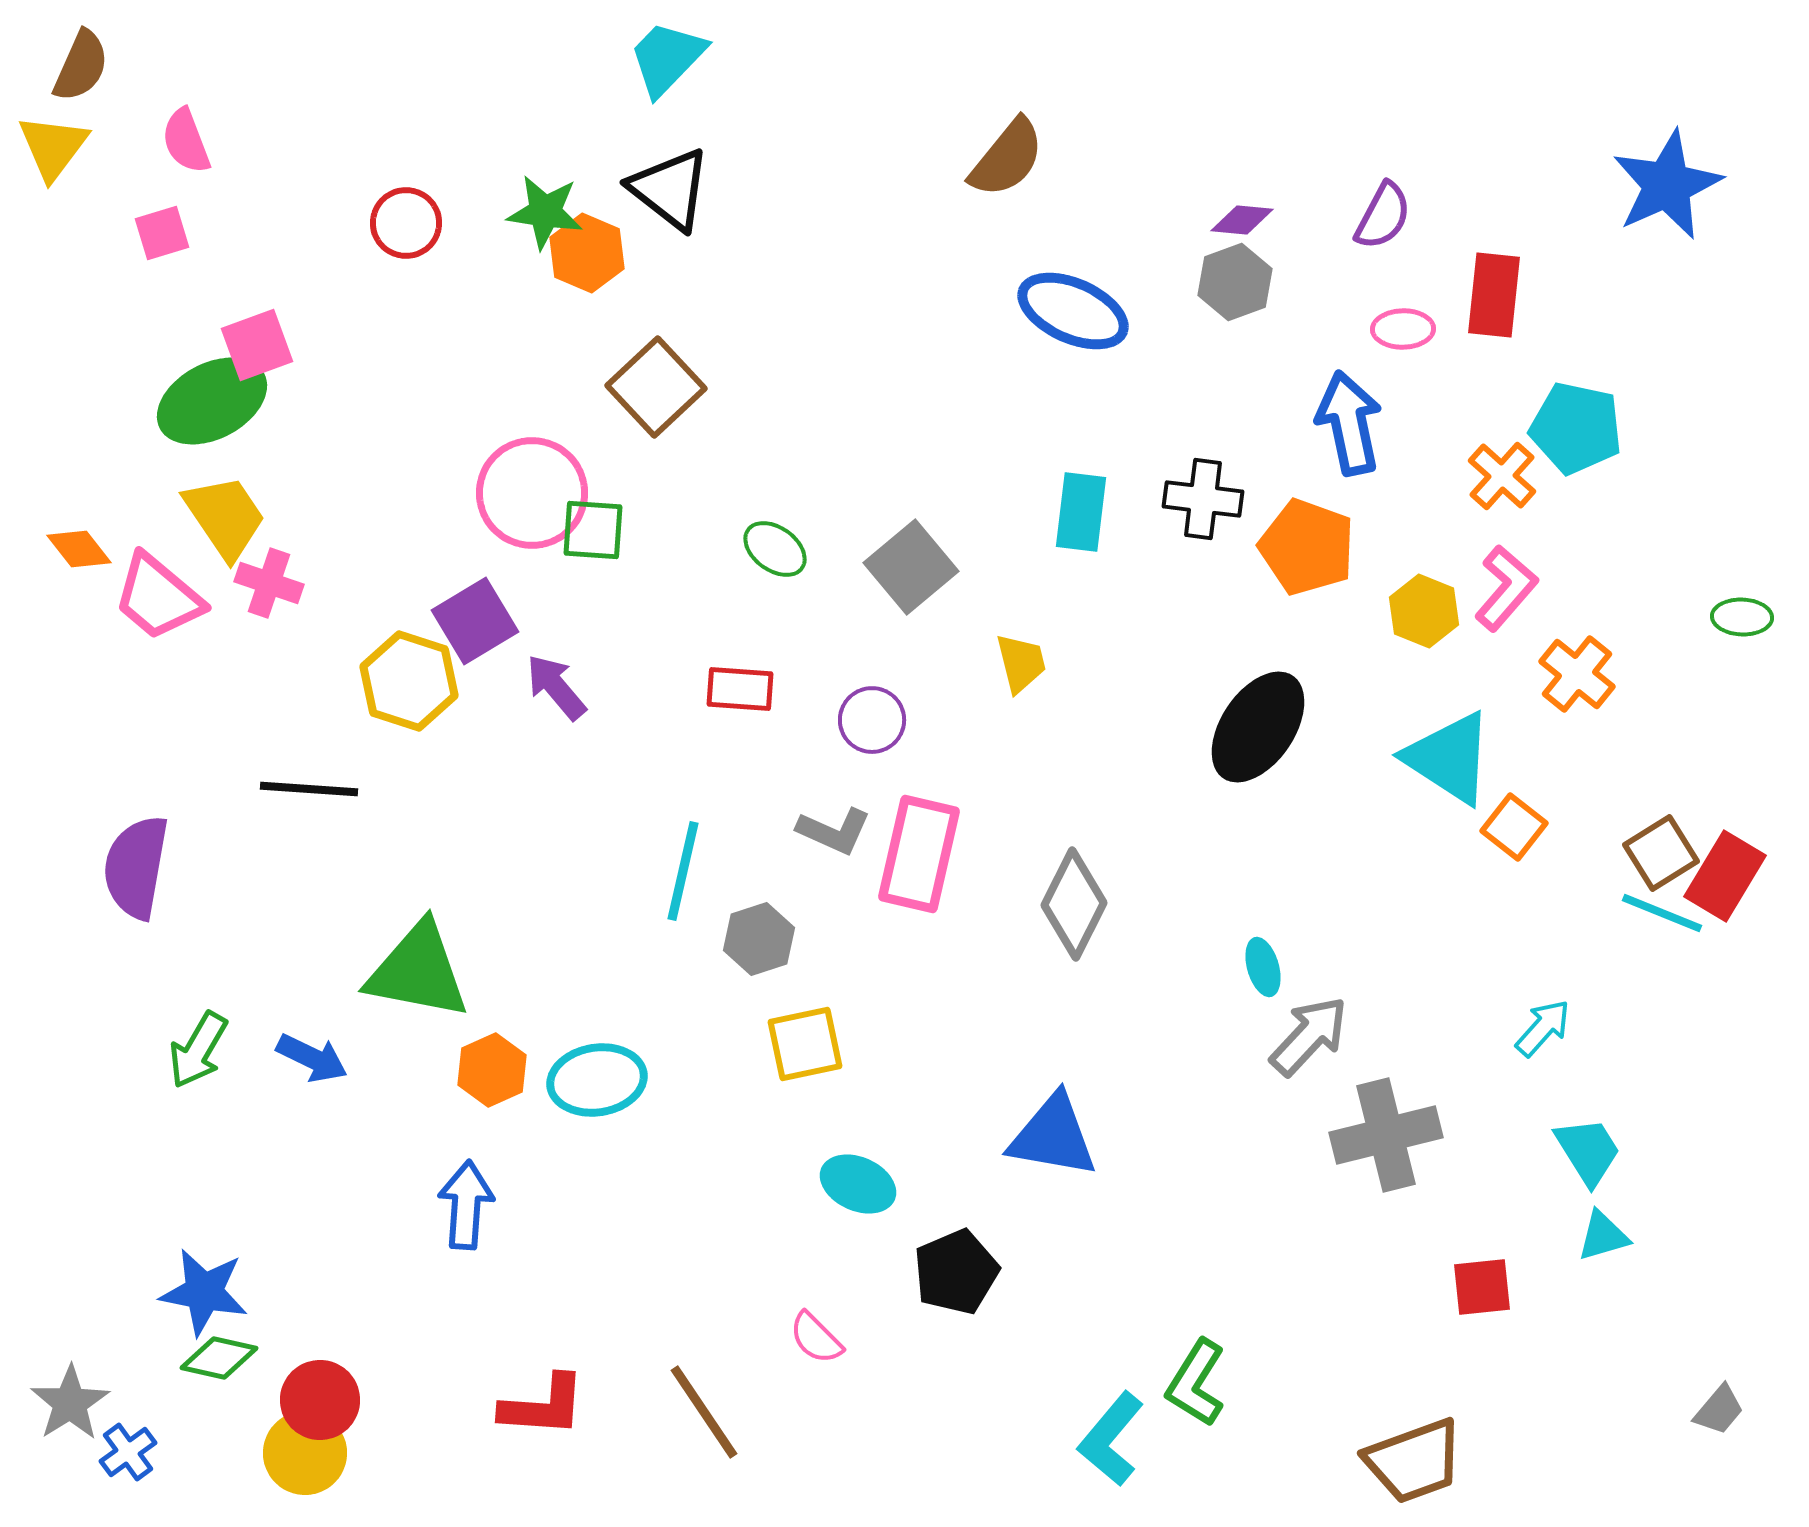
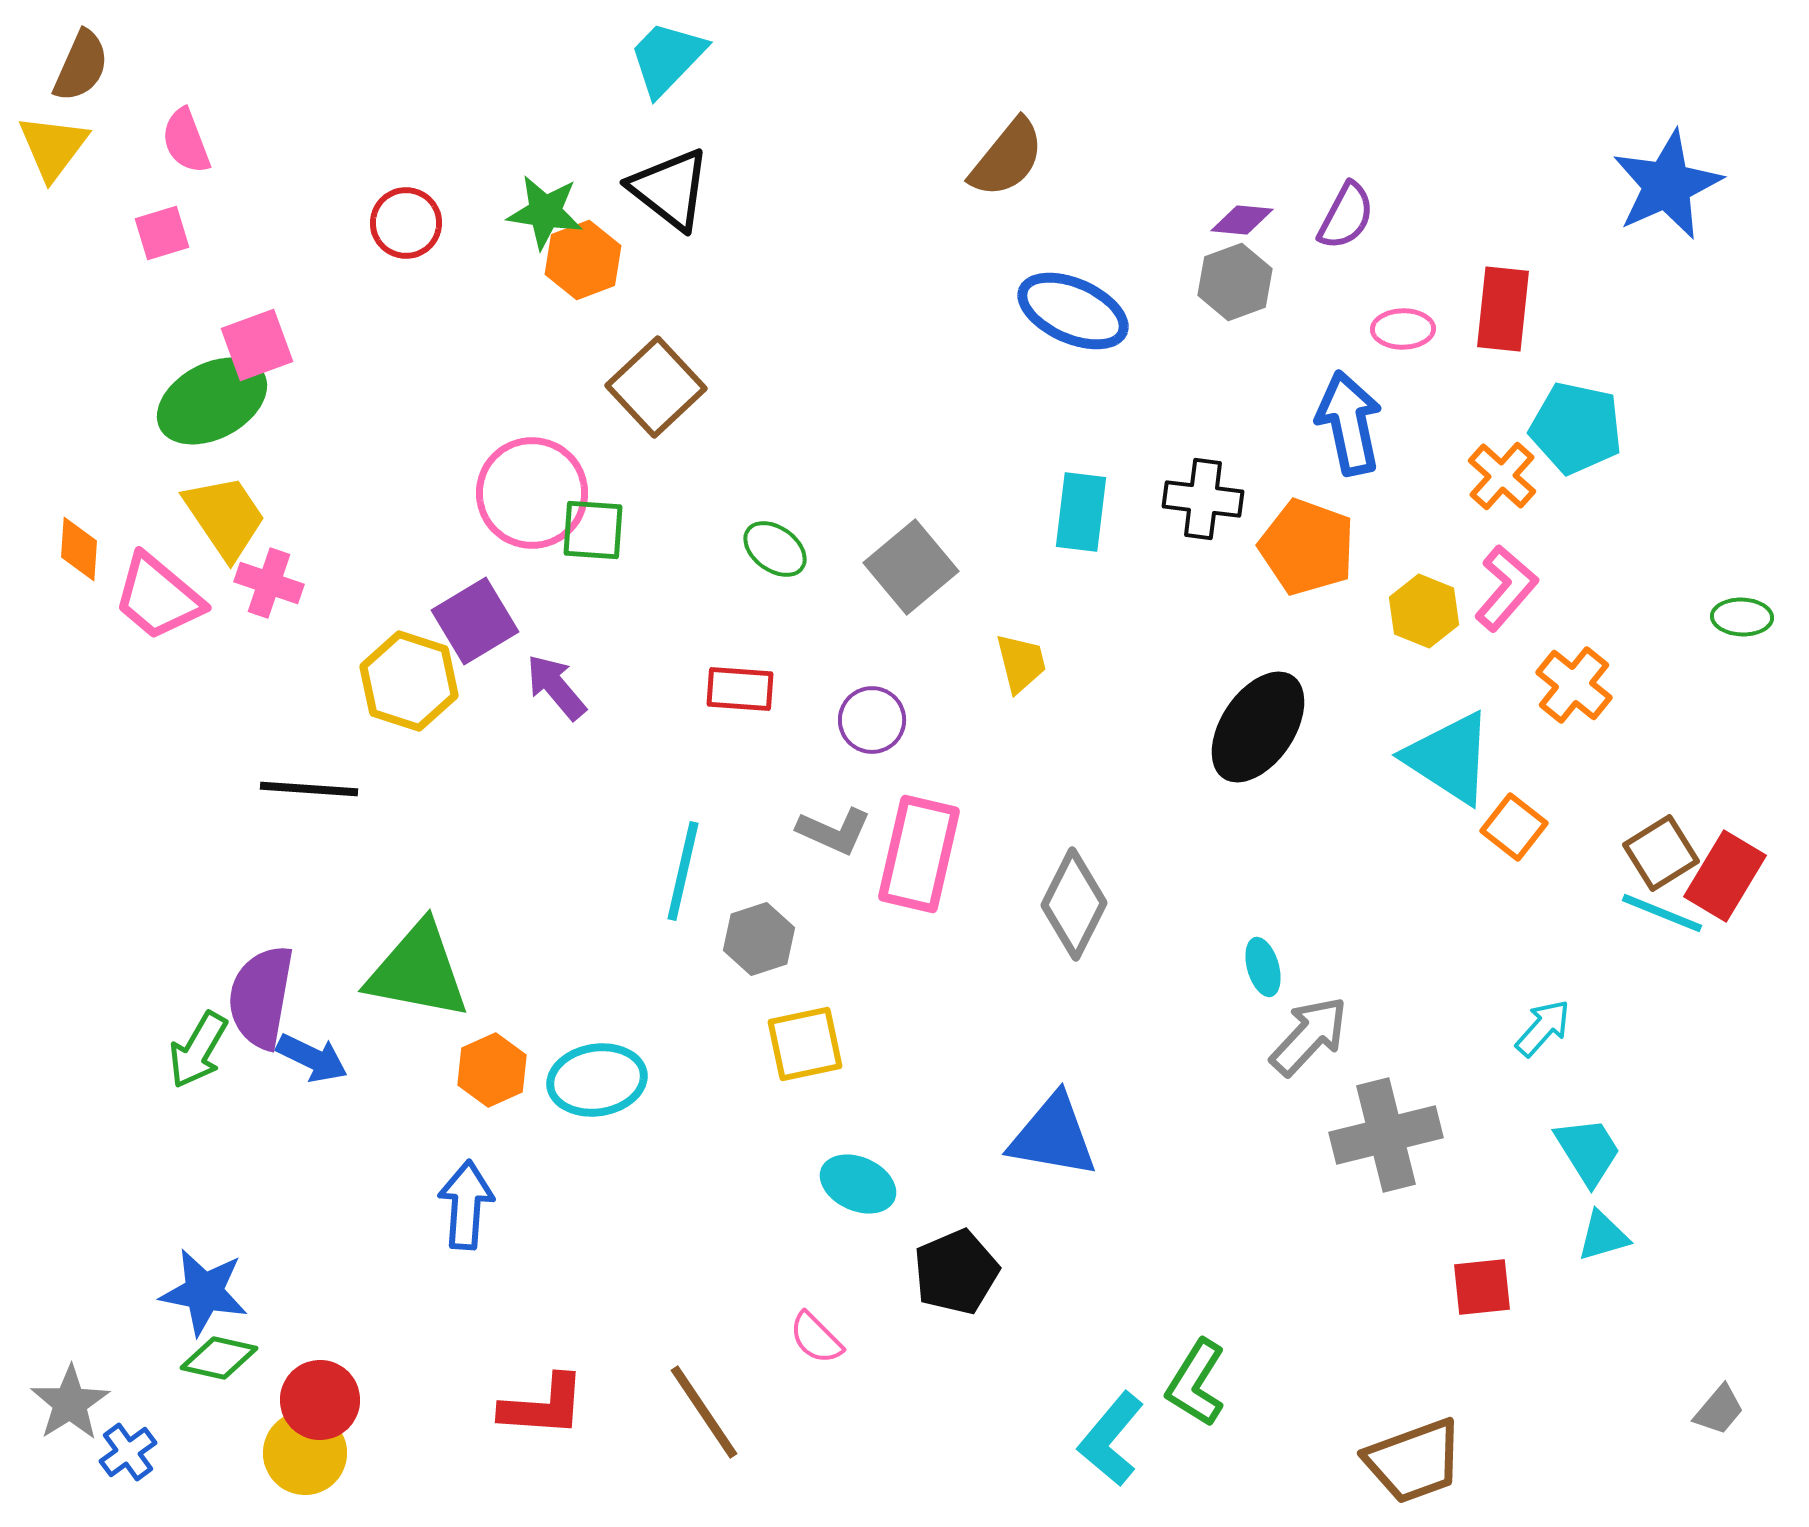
purple semicircle at (1383, 216): moved 37 px left
orange hexagon at (587, 253): moved 4 px left, 7 px down; rotated 16 degrees clockwise
red rectangle at (1494, 295): moved 9 px right, 14 px down
orange diamond at (79, 549): rotated 42 degrees clockwise
orange cross at (1577, 674): moved 3 px left, 11 px down
purple semicircle at (136, 867): moved 125 px right, 130 px down
